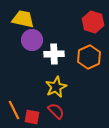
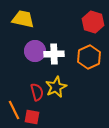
purple circle: moved 3 px right, 11 px down
red semicircle: moved 19 px left, 19 px up; rotated 30 degrees clockwise
